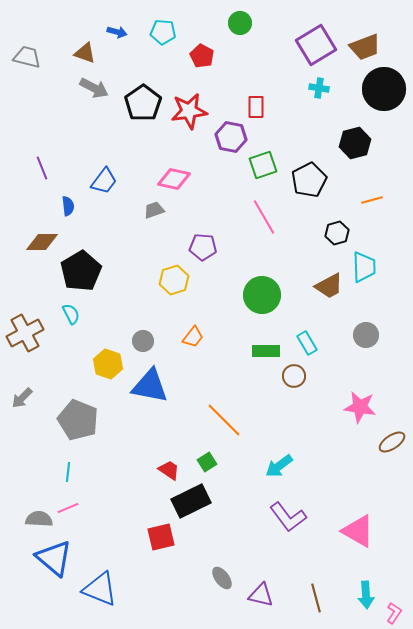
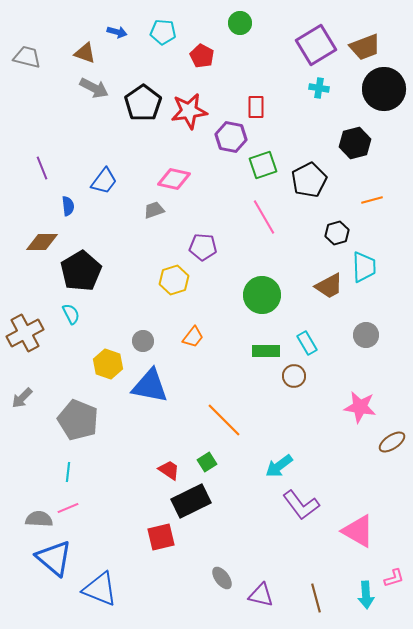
purple L-shape at (288, 517): moved 13 px right, 12 px up
pink L-shape at (394, 613): moved 35 px up; rotated 40 degrees clockwise
